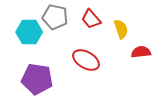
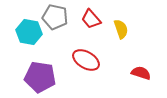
cyan hexagon: rotated 10 degrees clockwise
red semicircle: moved 21 px down; rotated 24 degrees clockwise
purple pentagon: moved 3 px right, 2 px up
